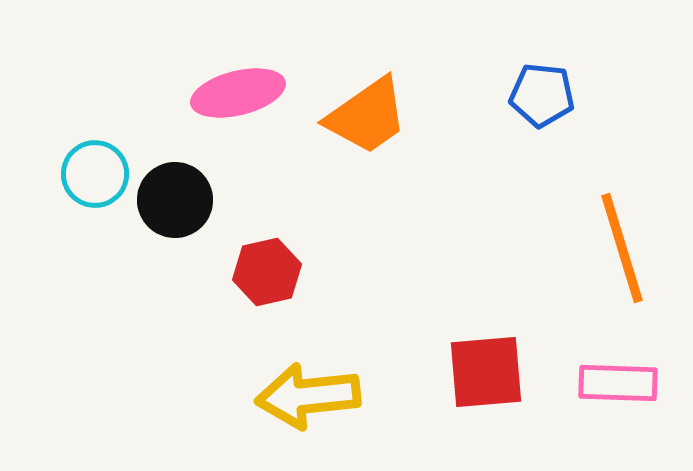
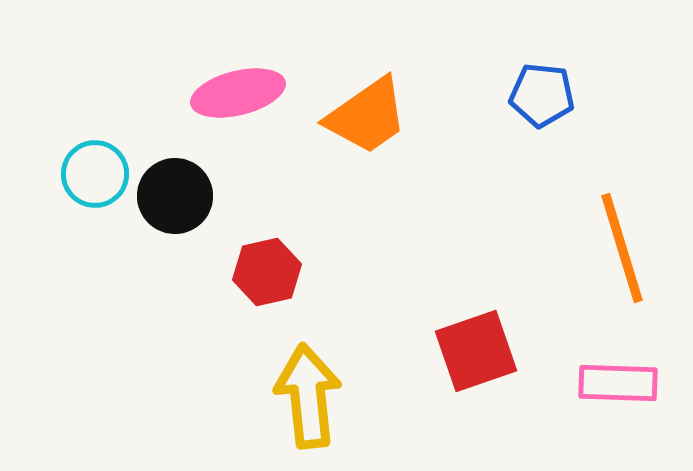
black circle: moved 4 px up
red square: moved 10 px left, 21 px up; rotated 14 degrees counterclockwise
yellow arrow: rotated 90 degrees clockwise
